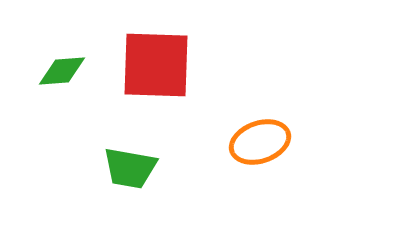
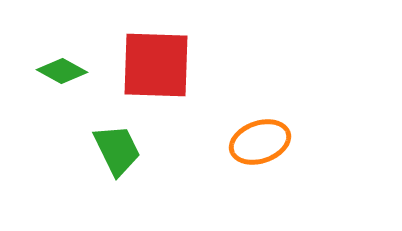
green diamond: rotated 33 degrees clockwise
green trapezoid: moved 13 px left, 18 px up; rotated 126 degrees counterclockwise
